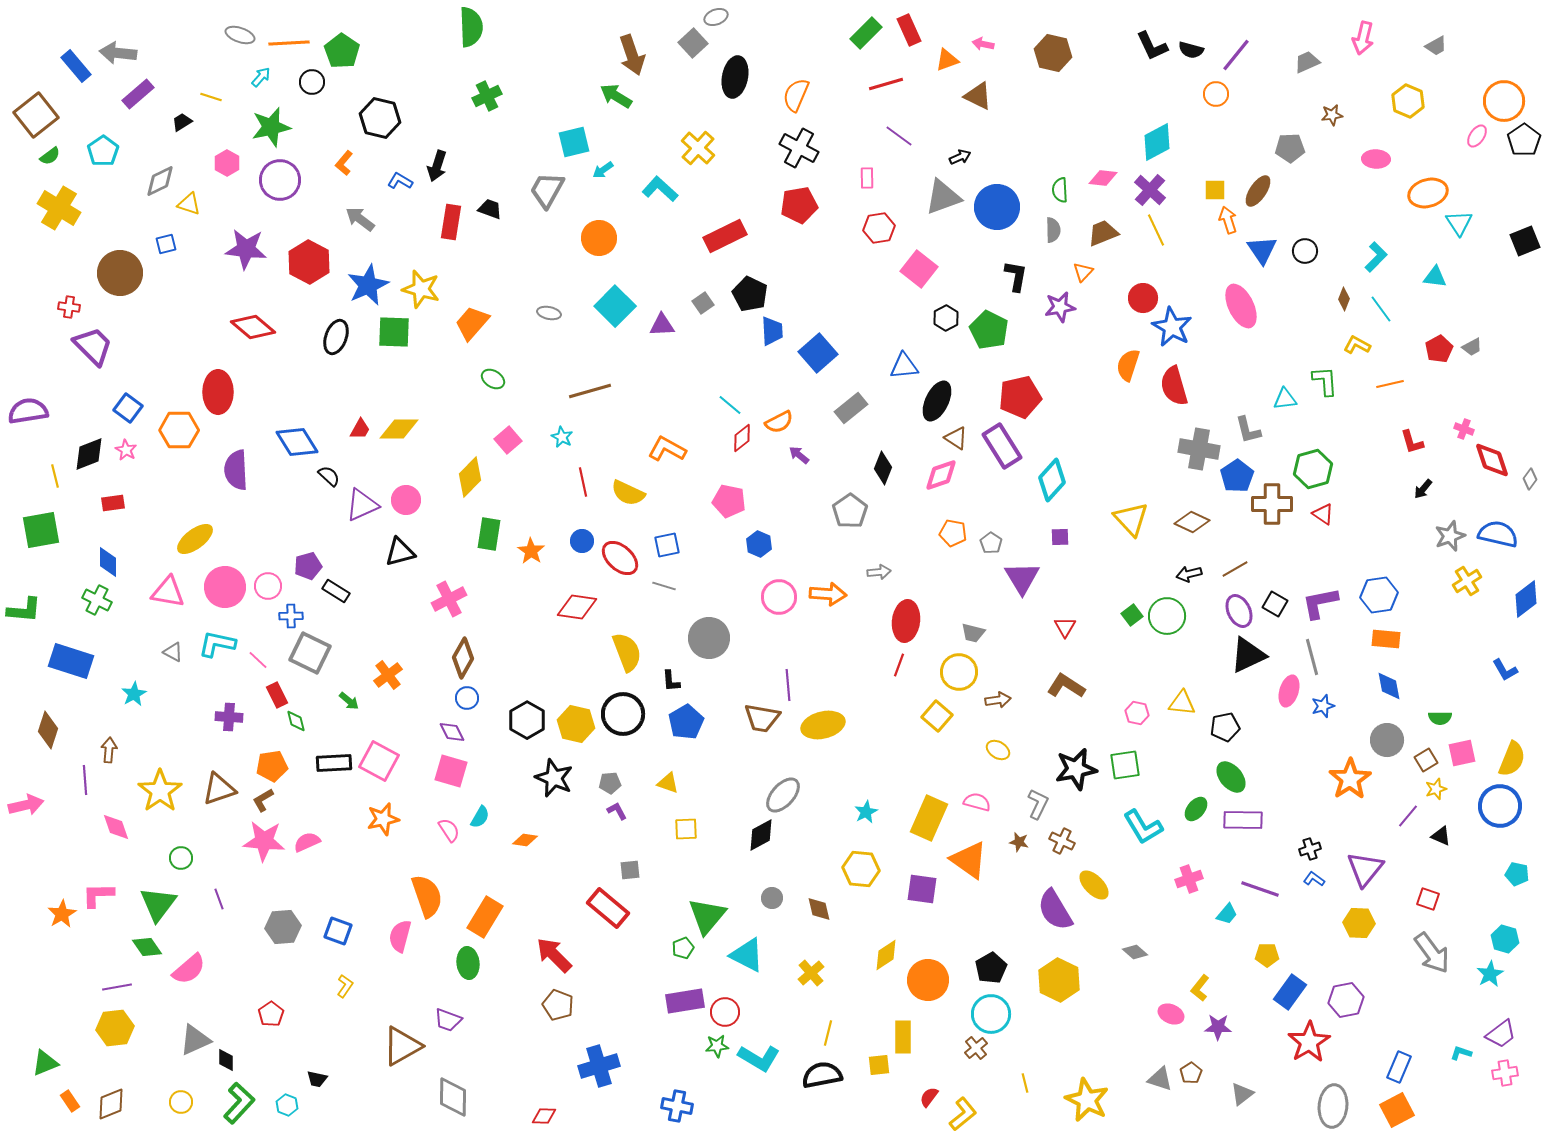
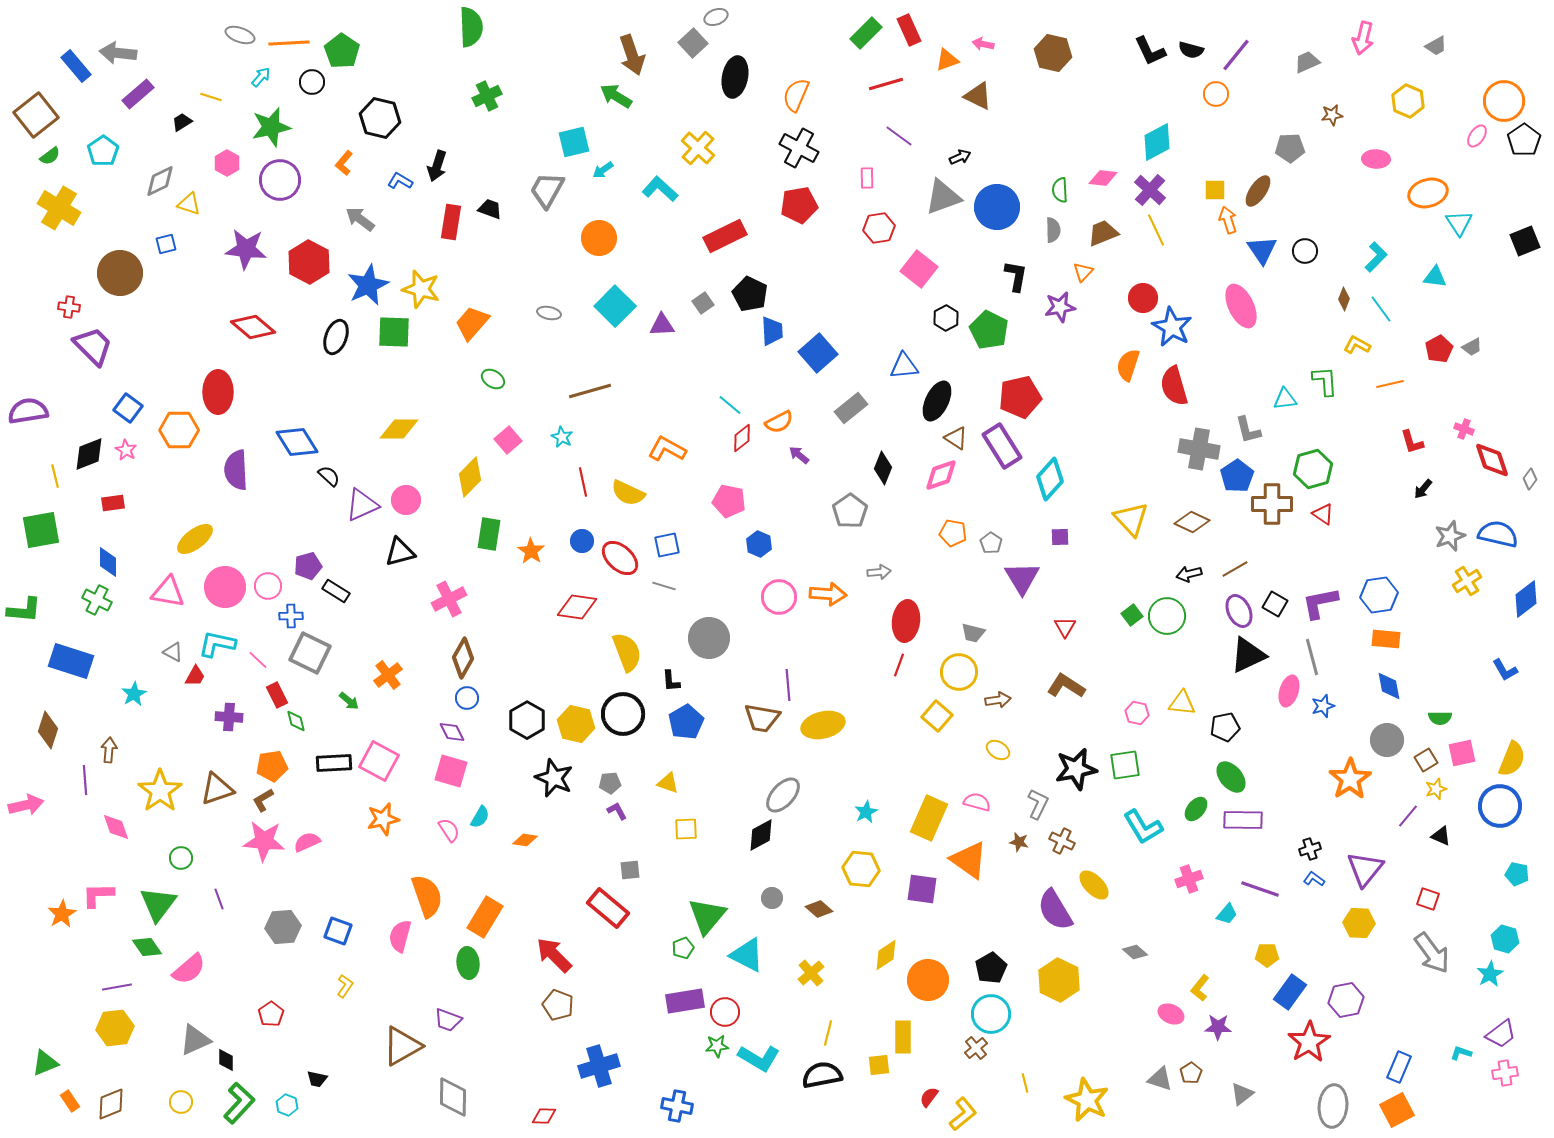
black L-shape at (1152, 46): moved 2 px left, 5 px down
red trapezoid at (360, 429): moved 165 px left, 247 px down
cyan diamond at (1052, 480): moved 2 px left, 1 px up
brown triangle at (219, 789): moved 2 px left
brown diamond at (819, 909): rotated 36 degrees counterclockwise
